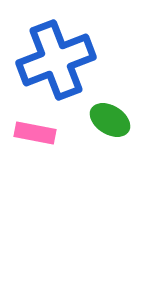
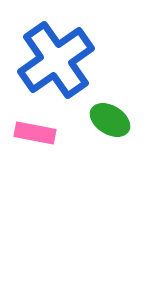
blue cross: rotated 14 degrees counterclockwise
